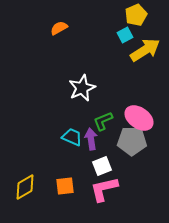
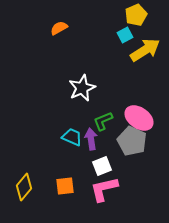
gray pentagon: rotated 24 degrees clockwise
yellow diamond: moved 1 px left; rotated 20 degrees counterclockwise
